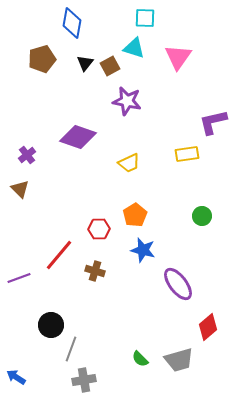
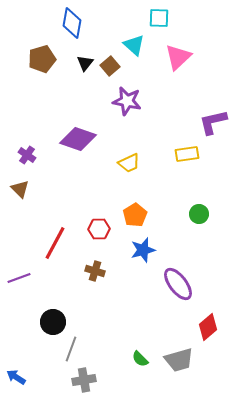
cyan square: moved 14 px right
cyan triangle: moved 3 px up; rotated 25 degrees clockwise
pink triangle: rotated 12 degrees clockwise
brown square: rotated 12 degrees counterclockwise
purple diamond: moved 2 px down
purple cross: rotated 18 degrees counterclockwise
green circle: moved 3 px left, 2 px up
blue star: rotated 30 degrees counterclockwise
red line: moved 4 px left, 12 px up; rotated 12 degrees counterclockwise
black circle: moved 2 px right, 3 px up
